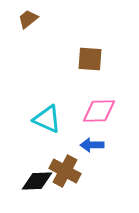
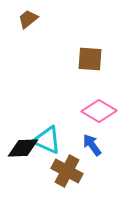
pink diamond: rotated 32 degrees clockwise
cyan triangle: moved 21 px down
blue arrow: rotated 55 degrees clockwise
brown cross: moved 2 px right
black diamond: moved 14 px left, 33 px up
